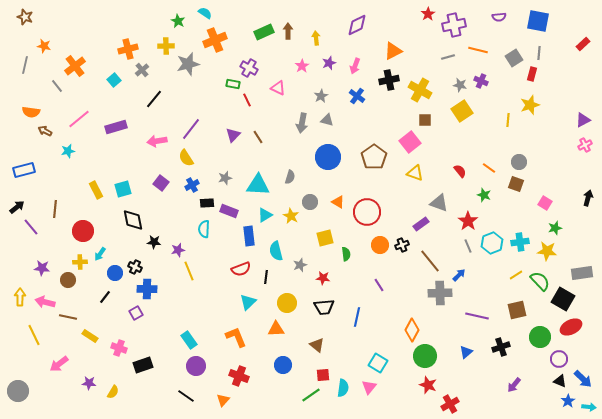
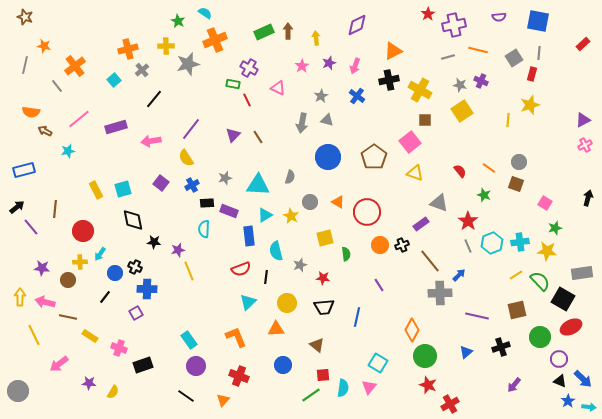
pink arrow at (157, 141): moved 6 px left
